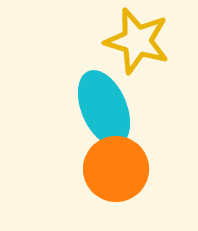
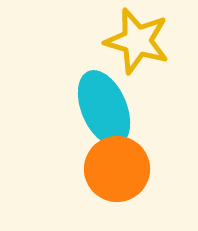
orange circle: moved 1 px right
